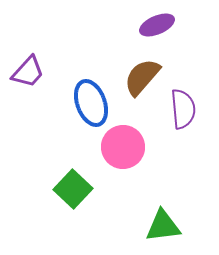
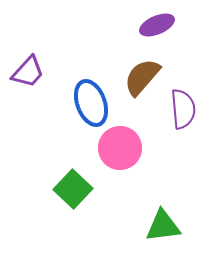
pink circle: moved 3 px left, 1 px down
